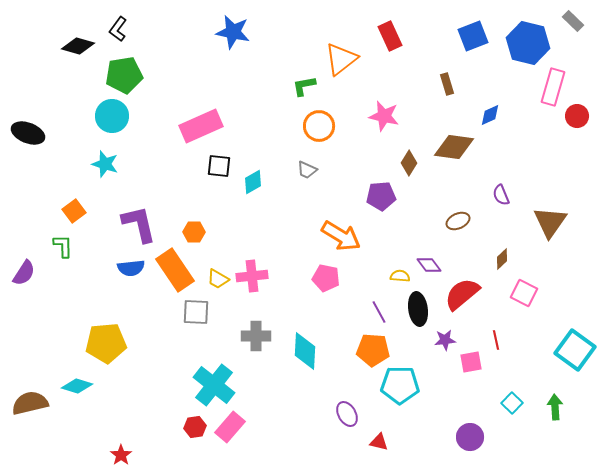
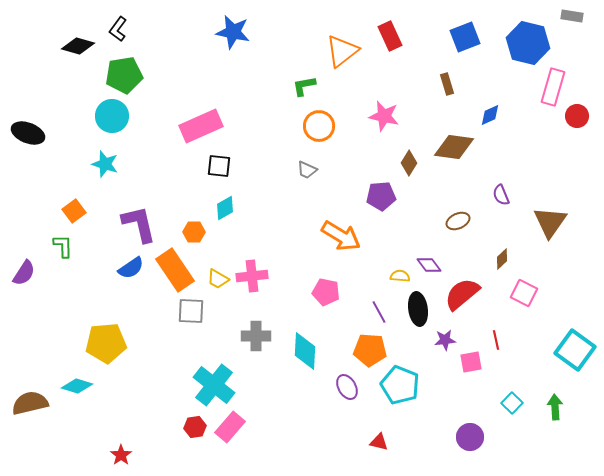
gray rectangle at (573, 21): moved 1 px left, 5 px up; rotated 35 degrees counterclockwise
blue square at (473, 36): moved 8 px left, 1 px down
orange triangle at (341, 59): moved 1 px right, 8 px up
cyan diamond at (253, 182): moved 28 px left, 26 px down
blue semicircle at (131, 268): rotated 28 degrees counterclockwise
pink pentagon at (326, 278): moved 14 px down
gray square at (196, 312): moved 5 px left, 1 px up
orange pentagon at (373, 350): moved 3 px left
cyan pentagon at (400, 385): rotated 21 degrees clockwise
purple ellipse at (347, 414): moved 27 px up
